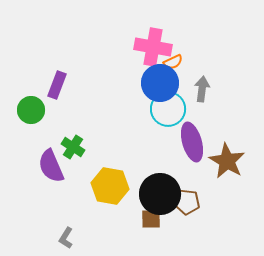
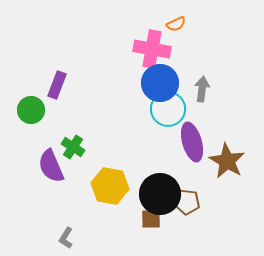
pink cross: moved 1 px left, 2 px down
orange semicircle: moved 3 px right, 38 px up
